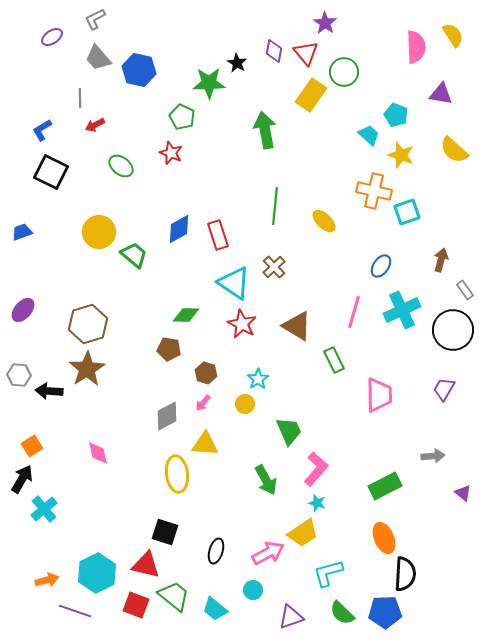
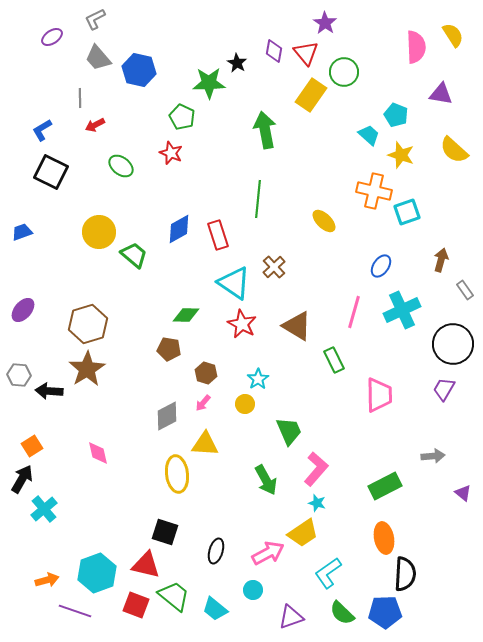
green line at (275, 206): moved 17 px left, 7 px up
black circle at (453, 330): moved 14 px down
orange ellipse at (384, 538): rotated 12 degrees clockwise
cyan hexagon at (97, 573): rotated 6 degrees clockwise
cyan L-shape at (328, 573): rotated 20 degrees counterclockwise
